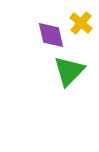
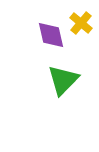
green triangle: moved 6 px left, 9 px down
